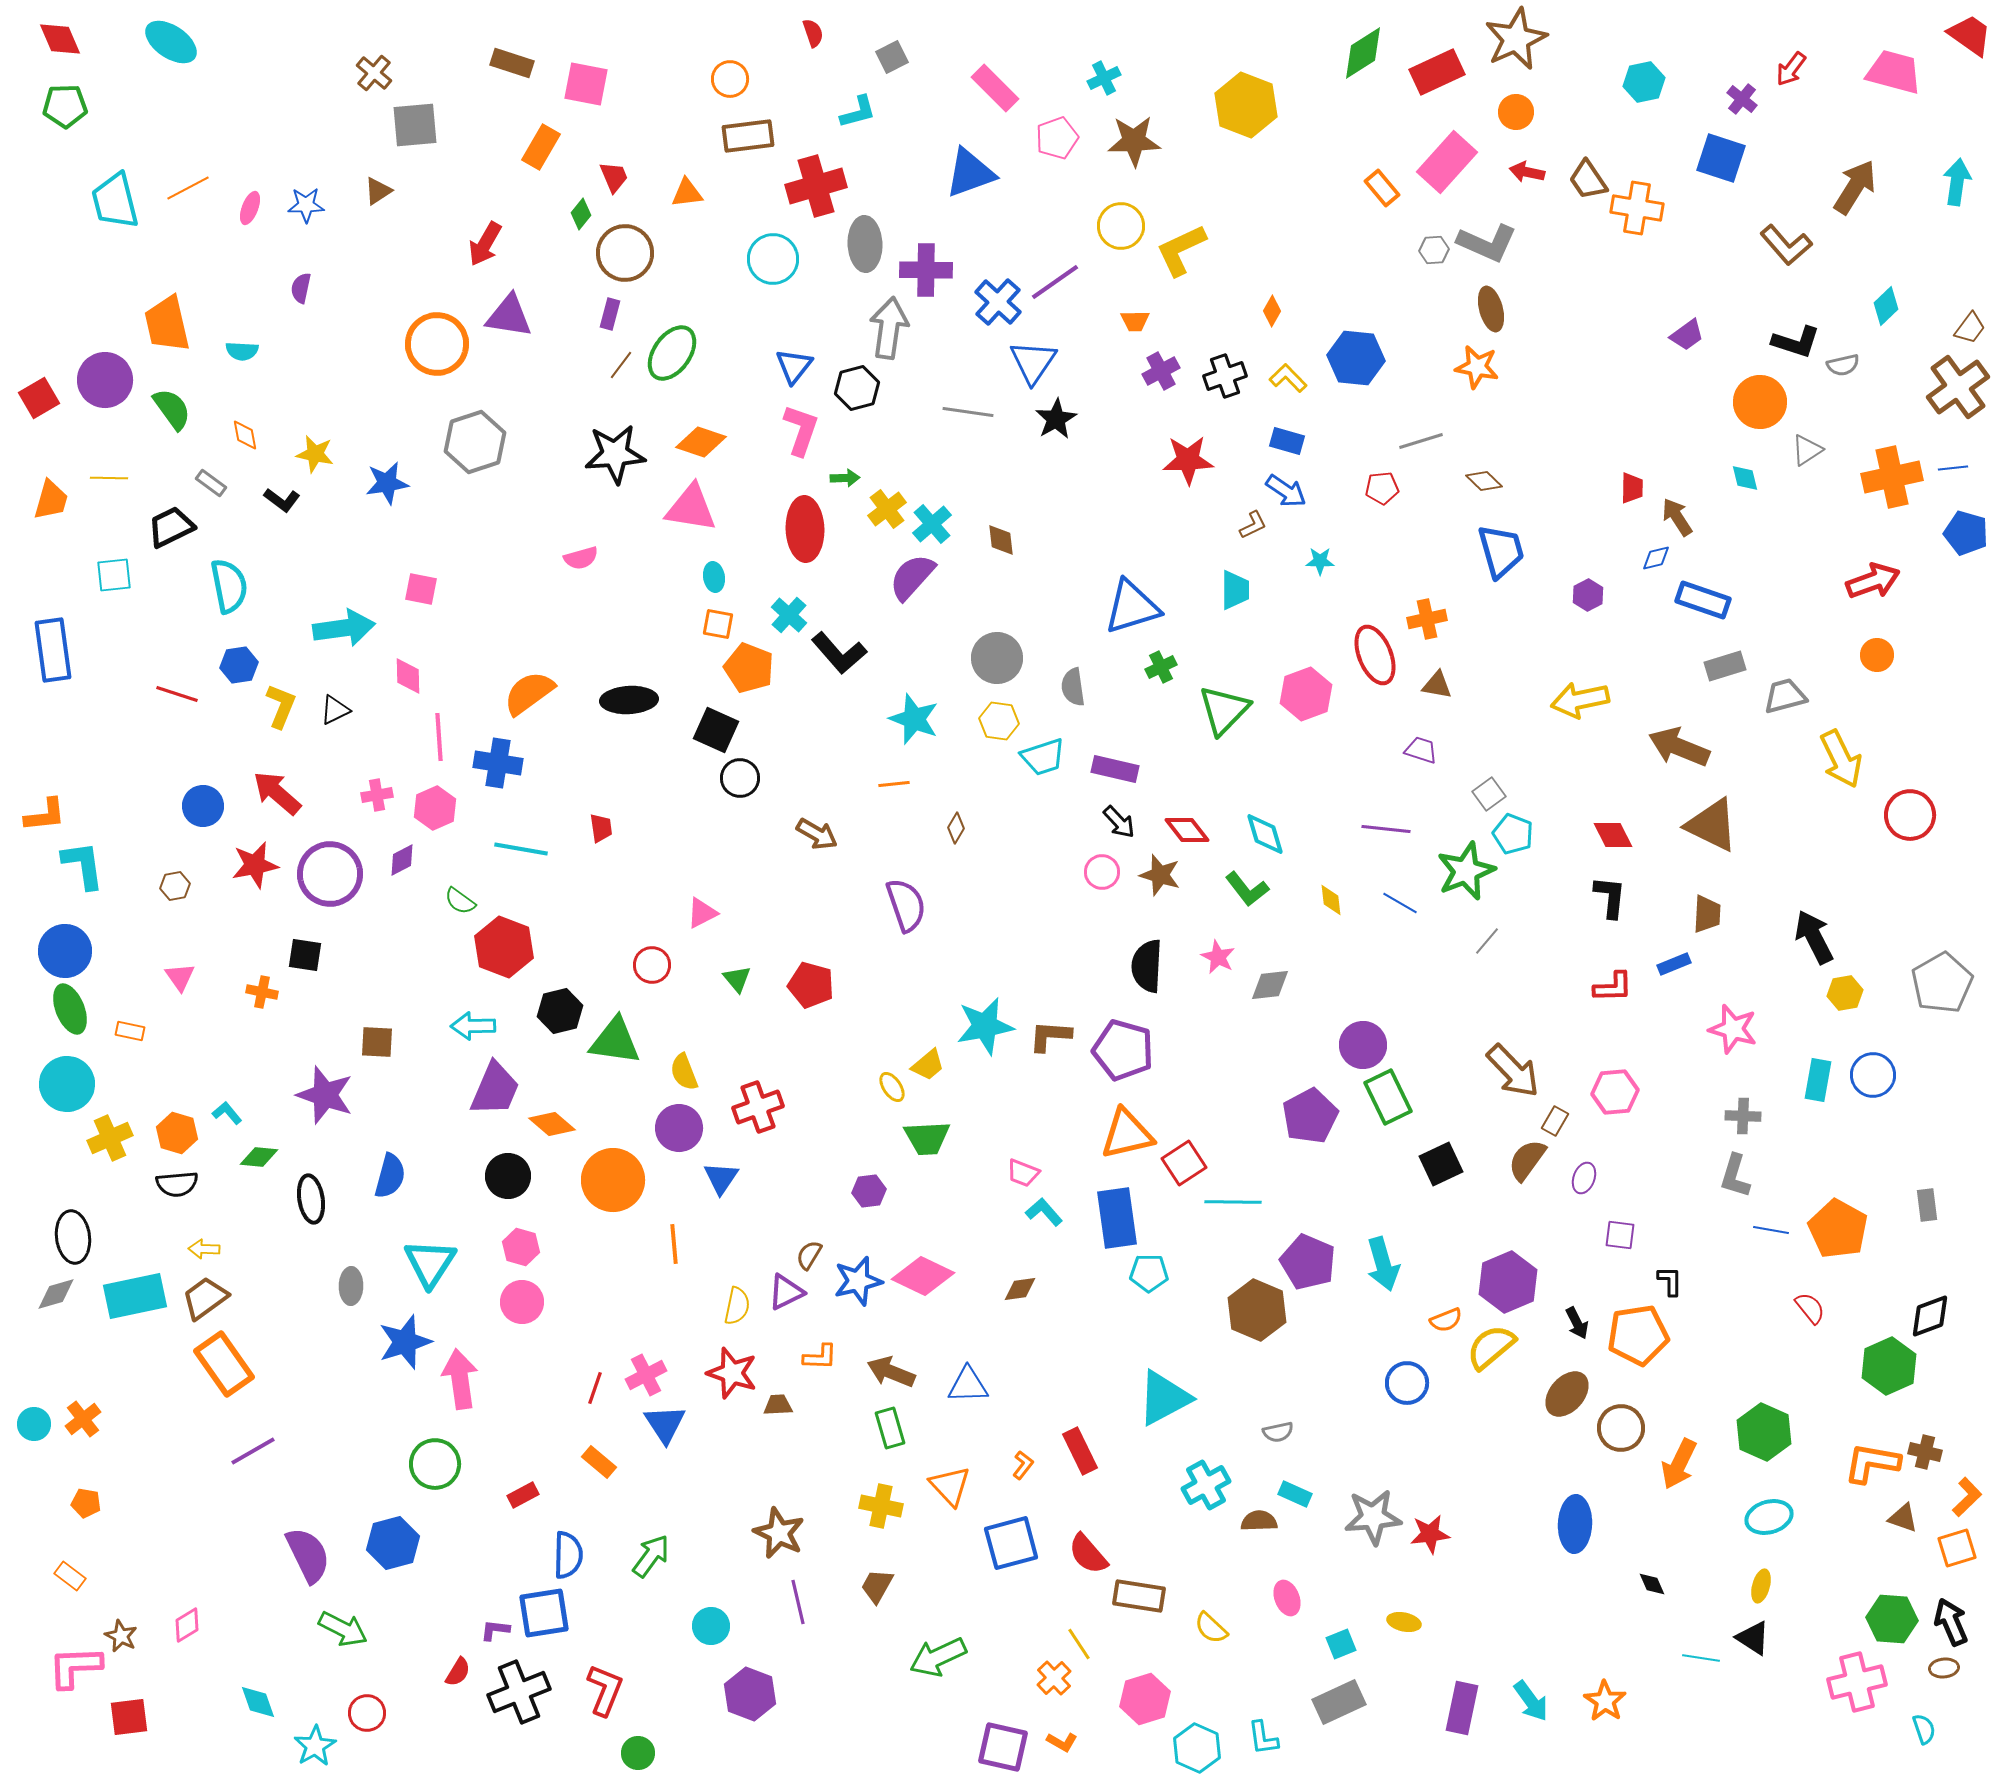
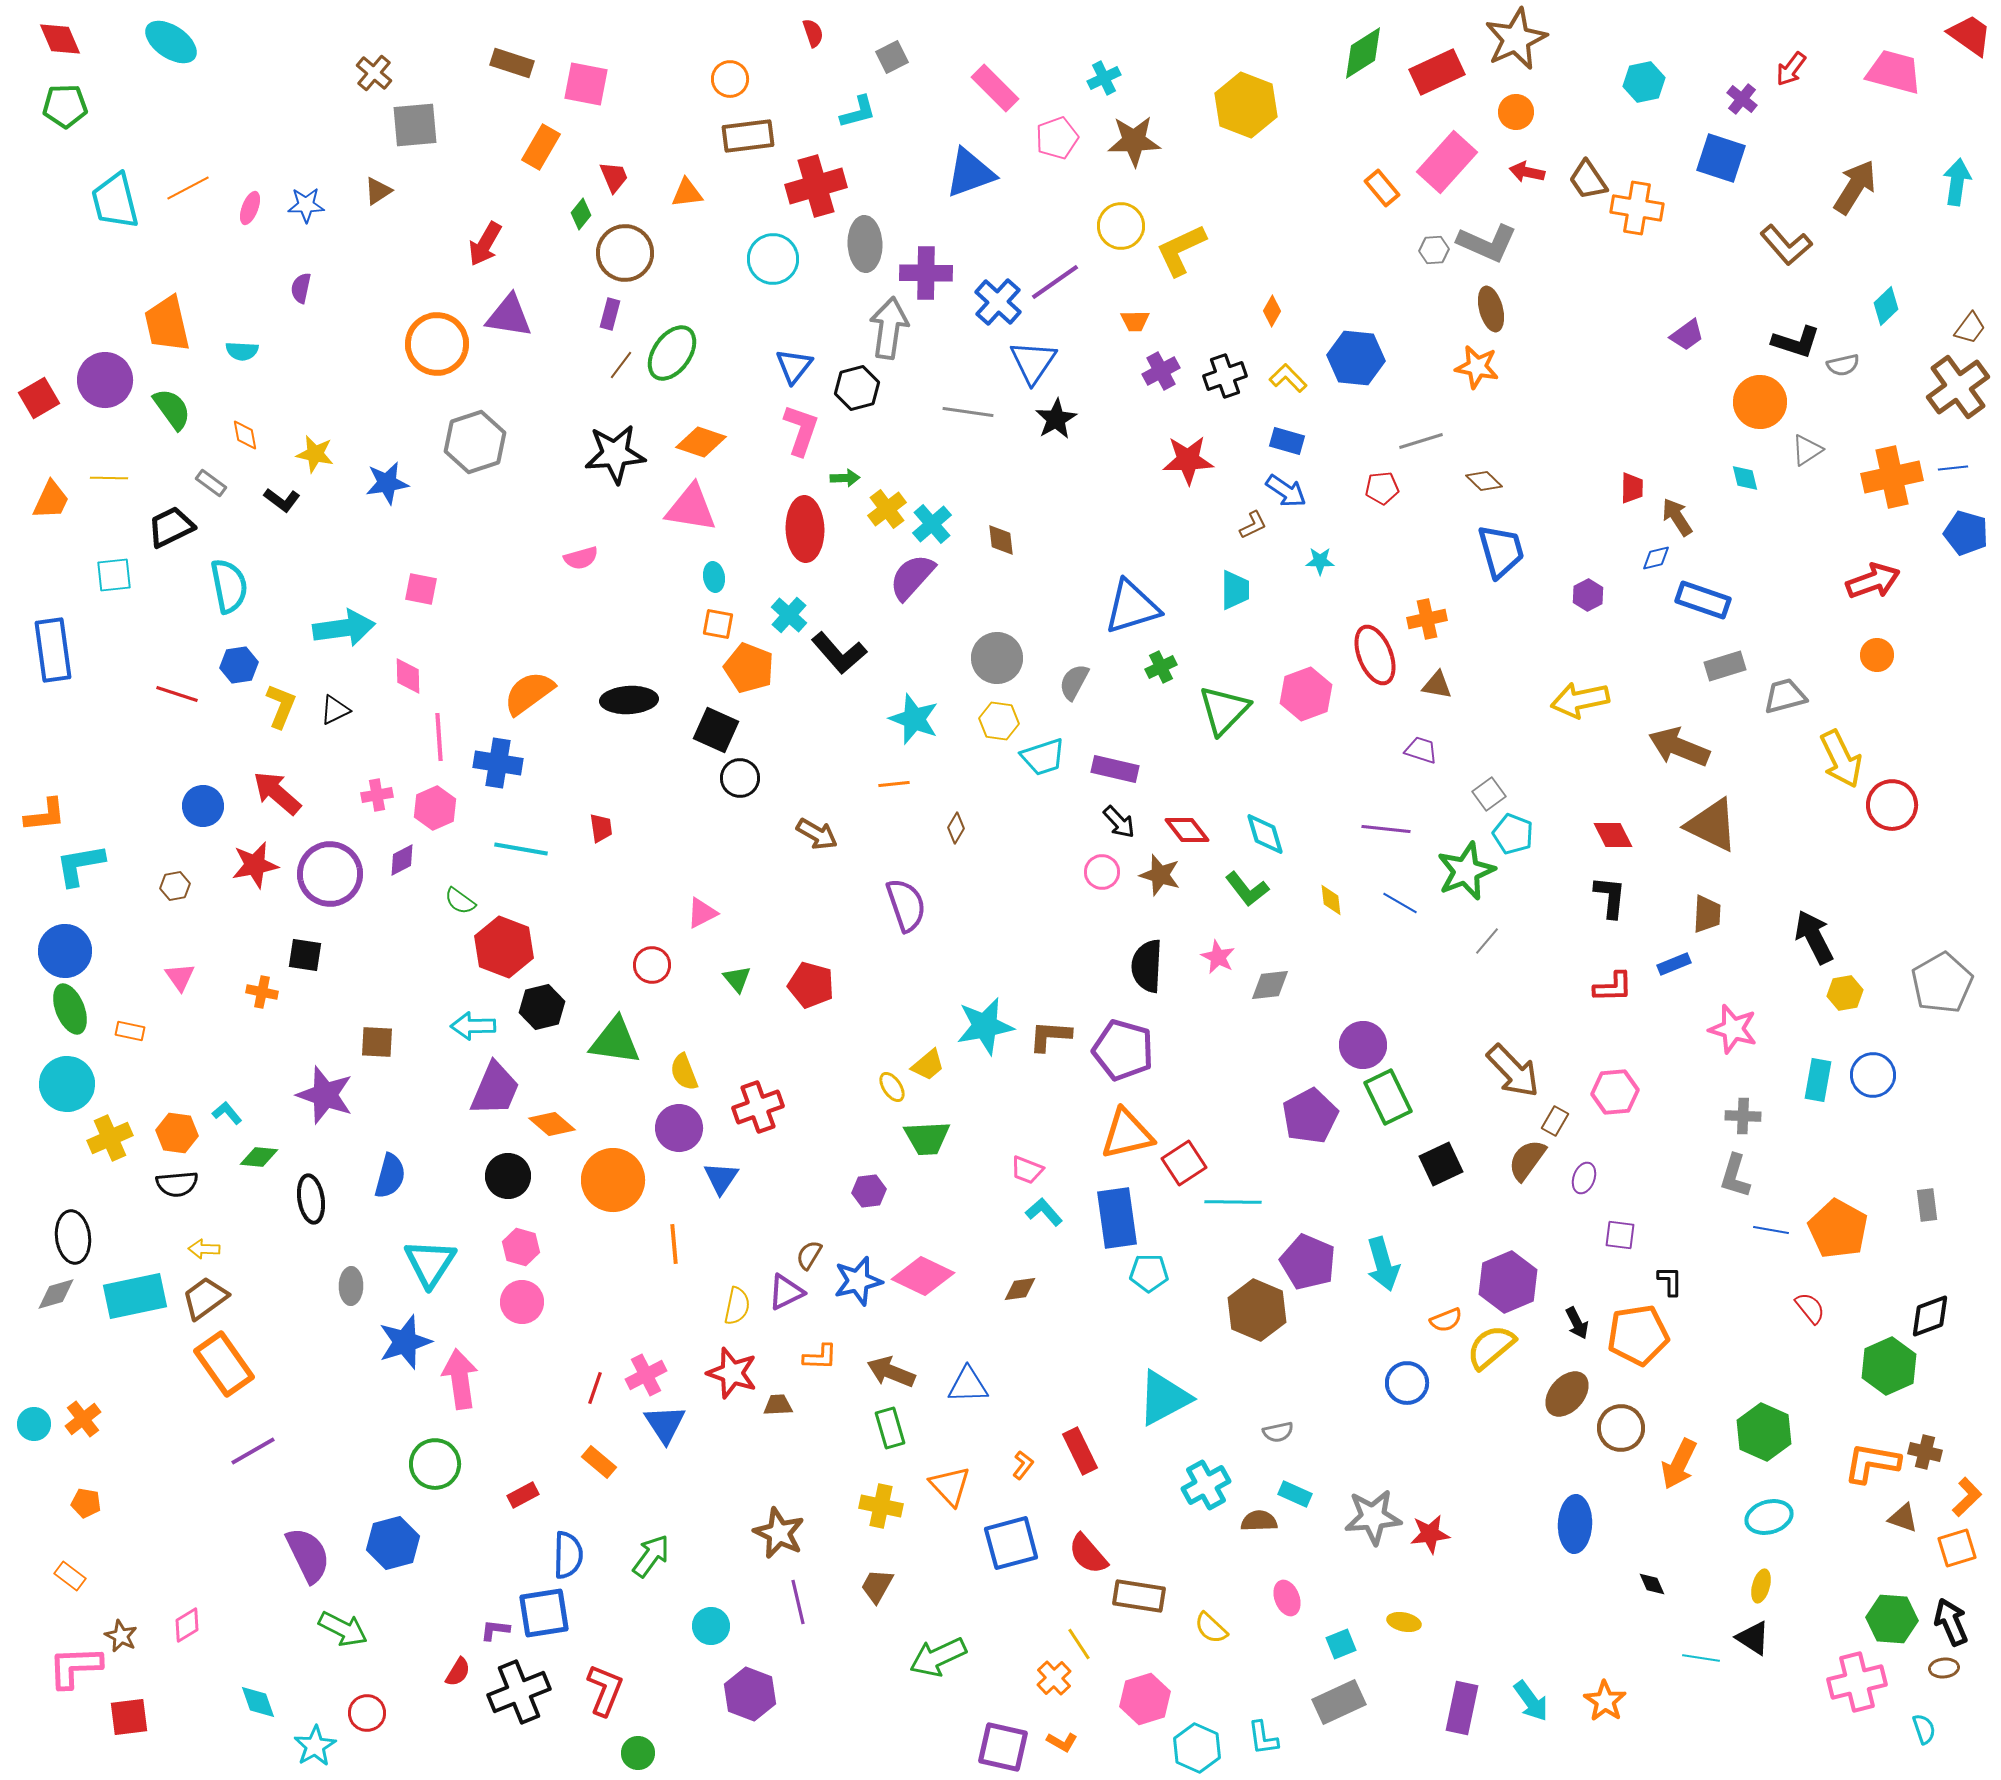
purple cross at (926, 270): moved 3 px down
orange trapezoid at (51, 500): rotated 9 degrees clockwise
gray semicircle at (1073, 687): moved 1 px right, 5 px up; rotated 36 degrees clockwise
red circle at (1910, 815): moved 18 px left, 10 px up
cyan L-shape at (83, 865): moved 3 px left; rotated 92 degrees counterclockwise
black hexagon at (560, 1011): moved 18 px left, 4 px up
orange hexagon at (177, 1133): rotated 9 degrees counterclockwise
pink trapezoid at (1023, 1173): moved 4 px right, 3 px up
